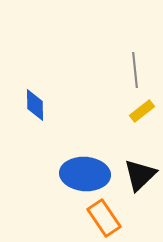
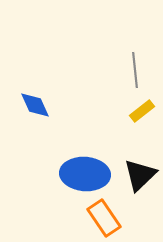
blue diamond: rotated 24 degrees counterclockwise
